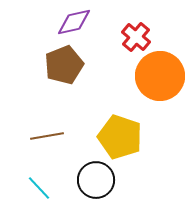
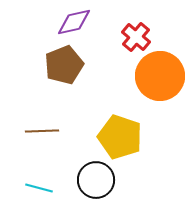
brown line: moved 5 px left, 5 px up; rotated 8 degrees clockwise
cyan line: rotated 32 degrees counterclockwise
